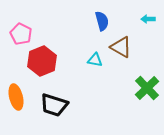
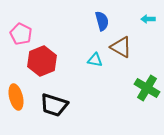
green cross: rotated 15 degrees counterclockwise
